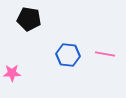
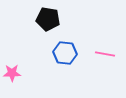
black pentagon: moved 19 px right
blue hexagon: moved 3 px left, 2 px up
